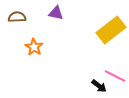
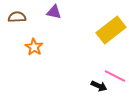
purple triangle: moved 2 px left, 1 px up
black arrow: rotated 14 degrees counterclockwise
